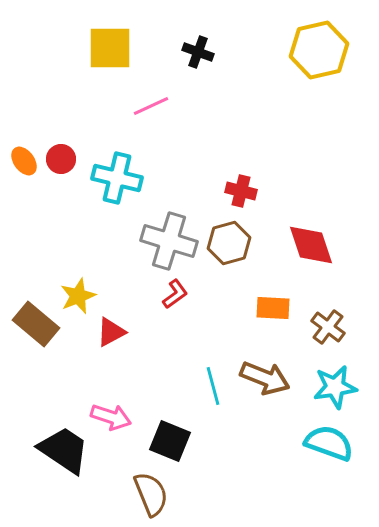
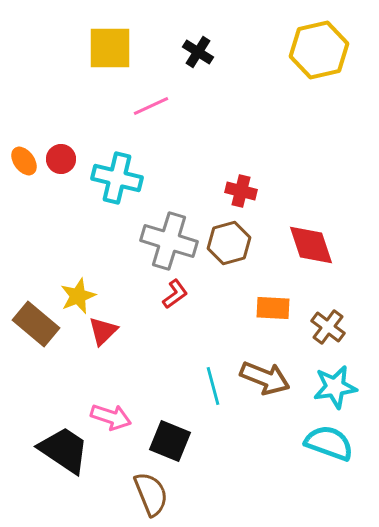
black cross: rotated 12 degrees clockwise
red triangle: moved 8 px left, 1 px up; rotated 16 degrees counterclockwise
